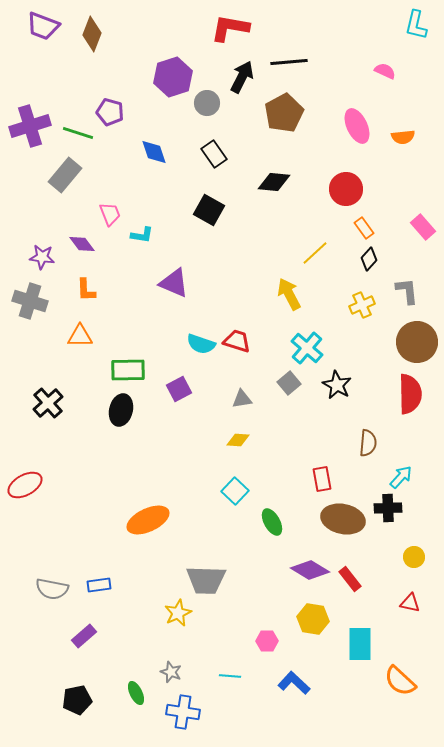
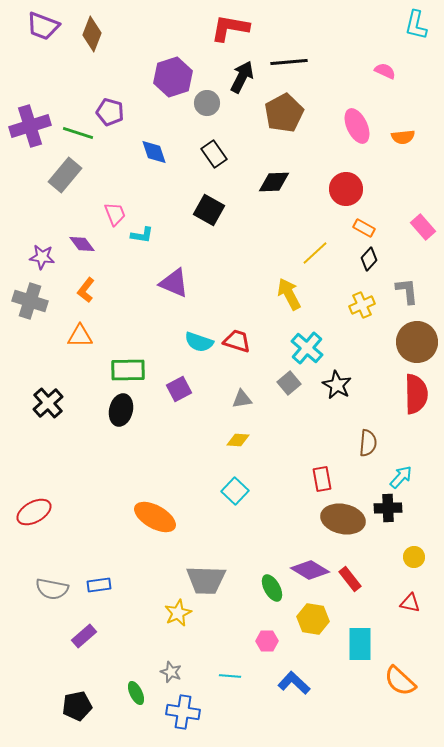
black diamond at (274, 182): rotated 8 degrees counterclockwise
pink trapezoid at (110, 214): moved 5 px right
orange rectangle at (364, 228): rotated 25 degrees counterclockwise
orange L-shape at (86, 290): rotated 40 degrees clockwise
cyan semicircle at (201, 344): moved 2 px left, 2 px up
red semicircle at (410, 394): moved 6 px right
red ellipse at (25, 485): moved 9 px right, 27 px down
orange ellipse at (148, 520): moved 7 px right, 3 px up; rotated 54 degrees clockwise
green ellipse at (272, 522): moved 66 px down
black pentagon at (77, 700): moved 6 px down
